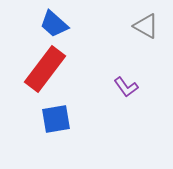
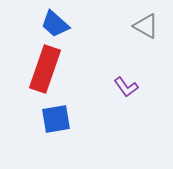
blue trapezoid: moved 1 px right
red rectangle: rotated 18 degrees counterclockwise
